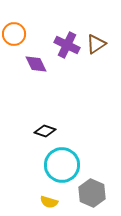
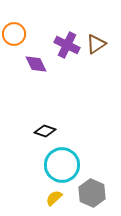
yellow semicircle: moved 5 px right, 4 px up; rotated 120 degrees clockwise
